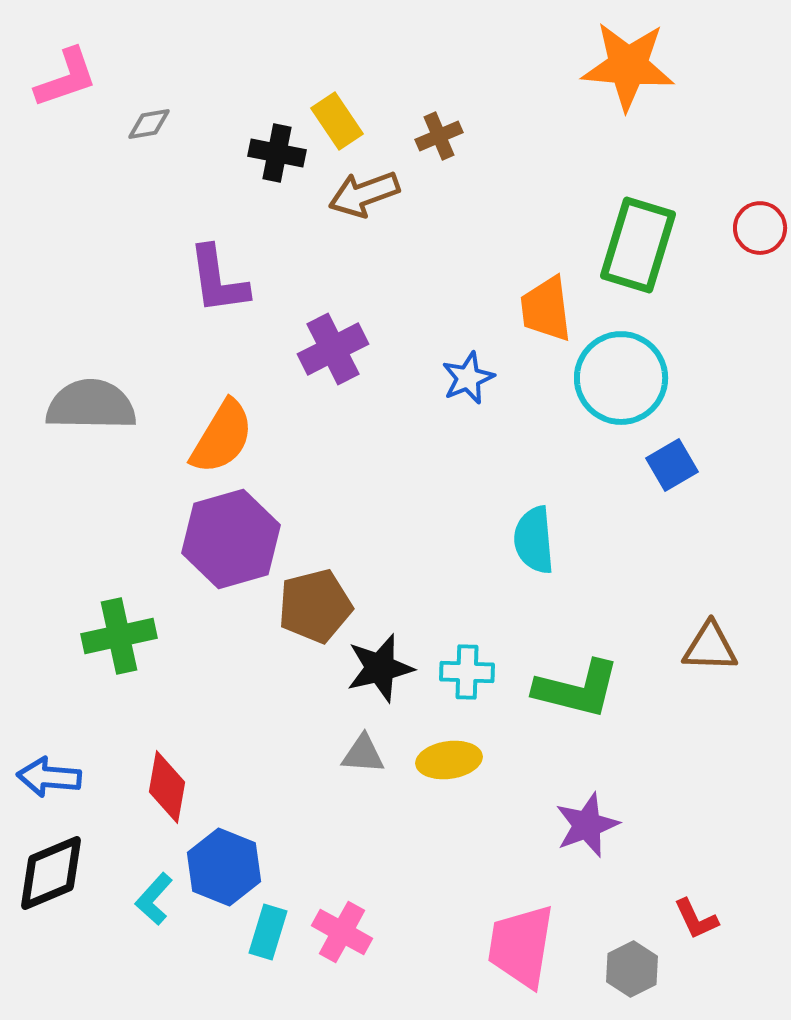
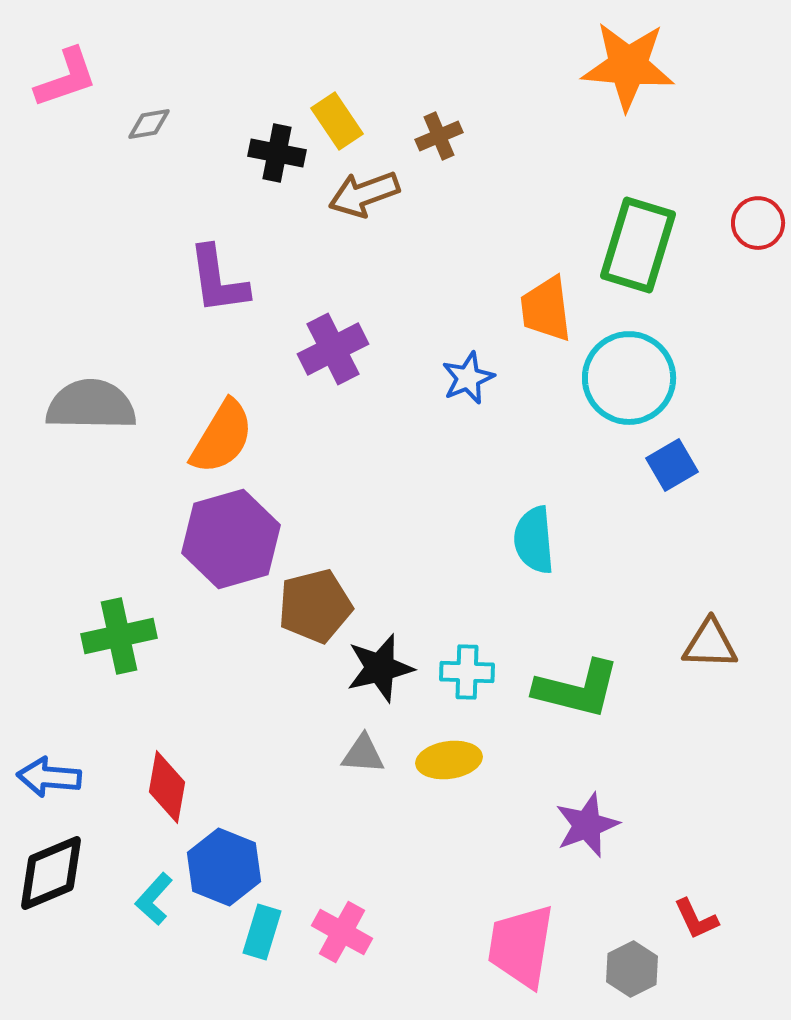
red circle: moved 2 px left, 5 px up
cyan circle: moved 8 px right
brown triangle: moved 3 px up
cyan rectangle: moved 6 px left
